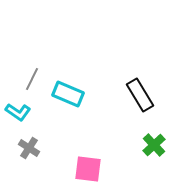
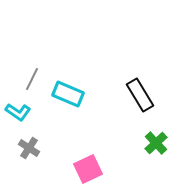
green cross: moved 2 px right, 2 px up
pink square: rotated 32 degrees counterclockwise
